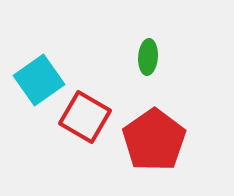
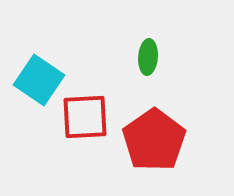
cyan square: rotated 21 degrees counterclockwise
red square: rotated 33 degrees counterclockwise
